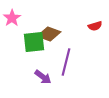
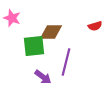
pink star: rotated 18 degrees counterclockwise
brown diamond: moved 2 px right, 2 px up; rotated 20 degrees counterclockwise
green square: moved 4 px down
